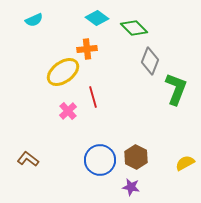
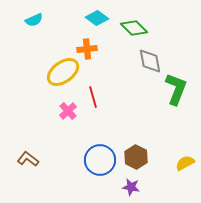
gray diamond: rotated 32 degrees counterclockwise
